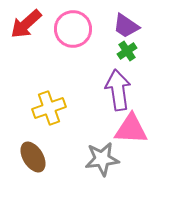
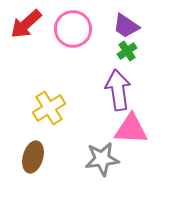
yellow cross: rotated 12 degrees counterclockwise
brown ellipse: rotated 48 degrees clockwise
